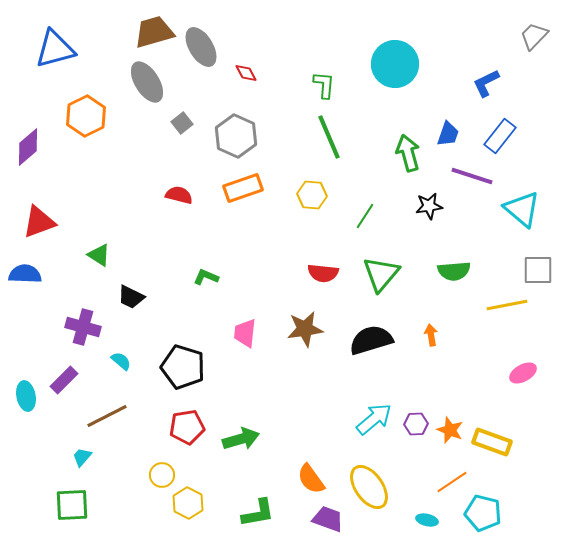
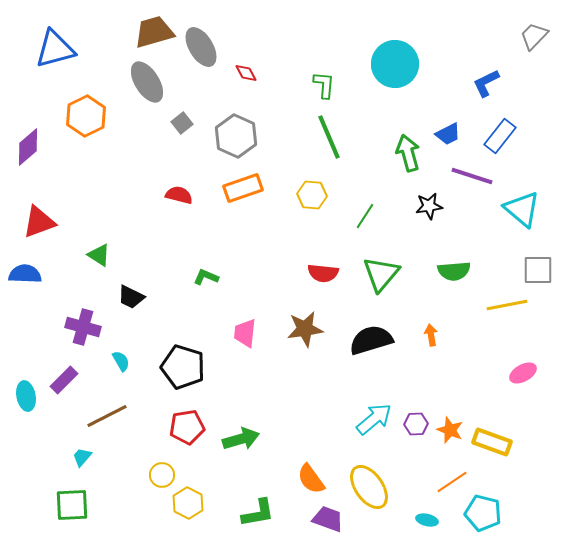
blue trapezoid at (448, 134): rotated 44 degrees clockwise
cyan semicircle at (121, 361): rotated 20 degrees clockwise
